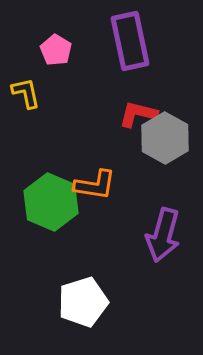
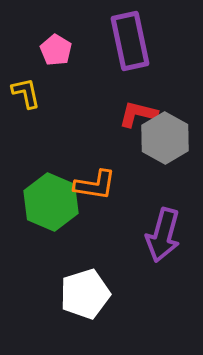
white pentagon: moved 2 px right, 8 px up
